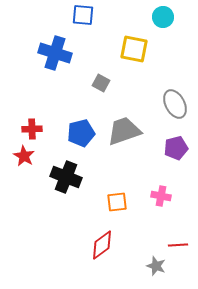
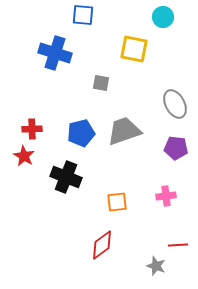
gray square: rotated 18 degrees counterclockwise
purple pentagon: rotated 20 degrees clockwise
pink cross: moved 5 px right; rotated 18 degrees counterclockwise
